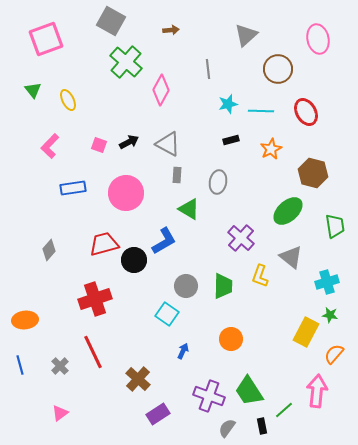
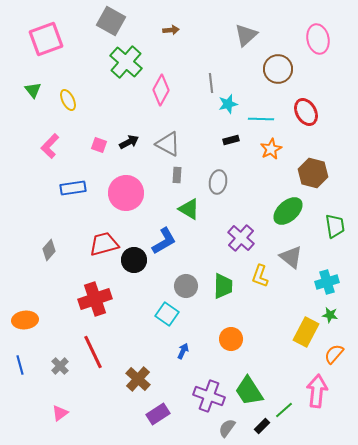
gray line at (208, 69): moved 3 px right, 14 px down
cyan line at (261, 111): moved 8 px down
black rectangle at (262, 426): rotated 56 degrees clockwise
